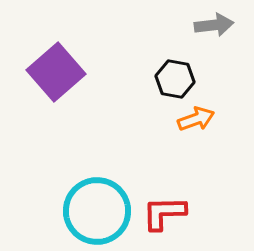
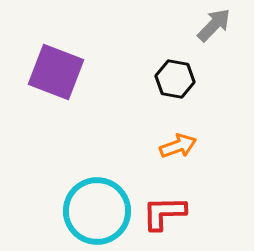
gray arrow: rotated 39 degrees counterclockwise
purple square: rotated 28 degrees counterclockwise
orange arrow: moved 18 px left, 27 px down
